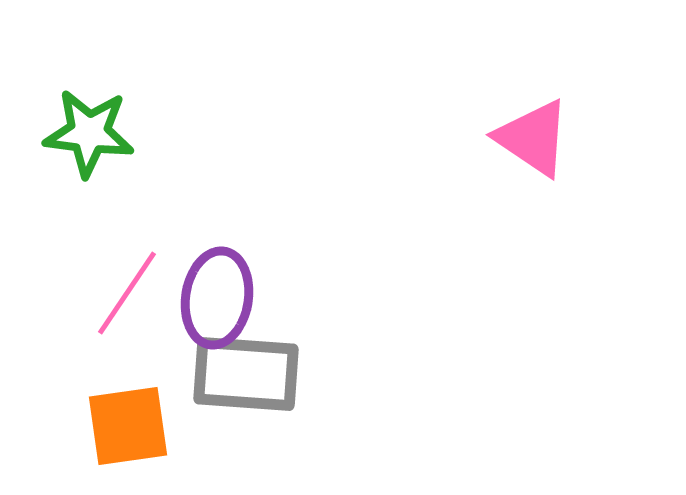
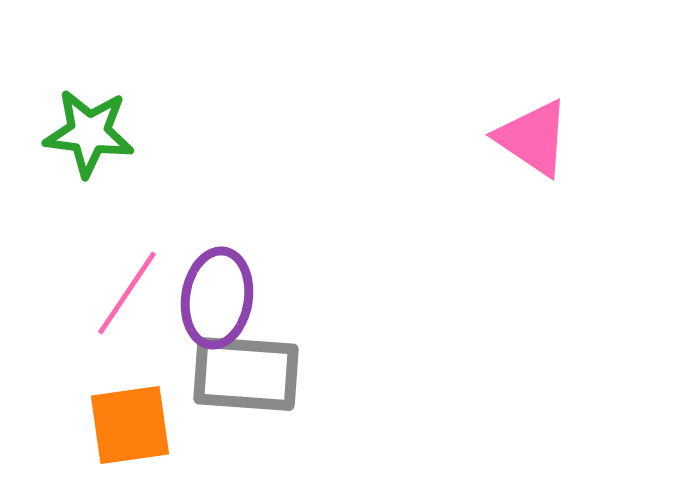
orange square: moved 2 px right, 1 px up
